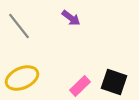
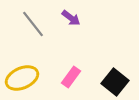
gray line: moved 14 px right, 2 px up
black square: moved 1 px right; rotated 20 degrees clockwise
pink rectangle: moved 9 px left, 9 px up; rotated 10 degrees counterclockwise
